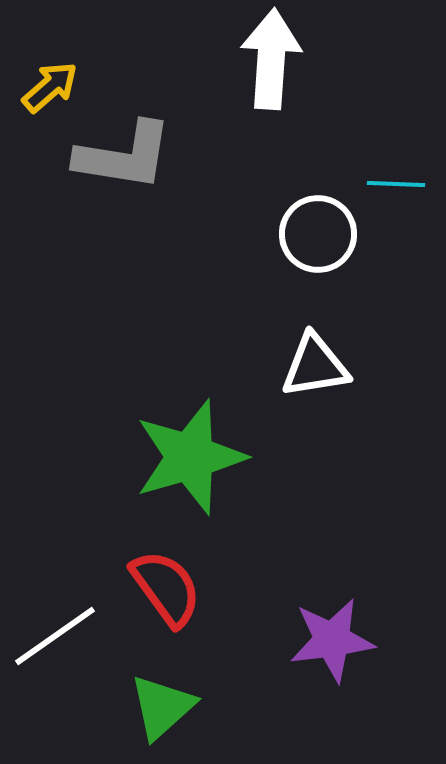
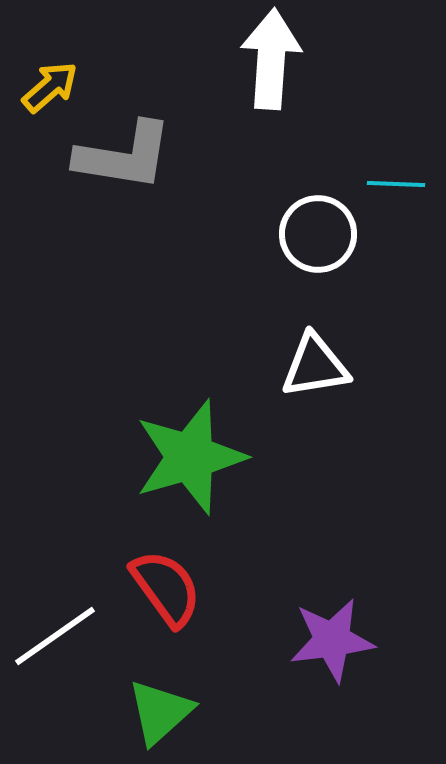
green triangle: moved 2 px left, 5 px down
